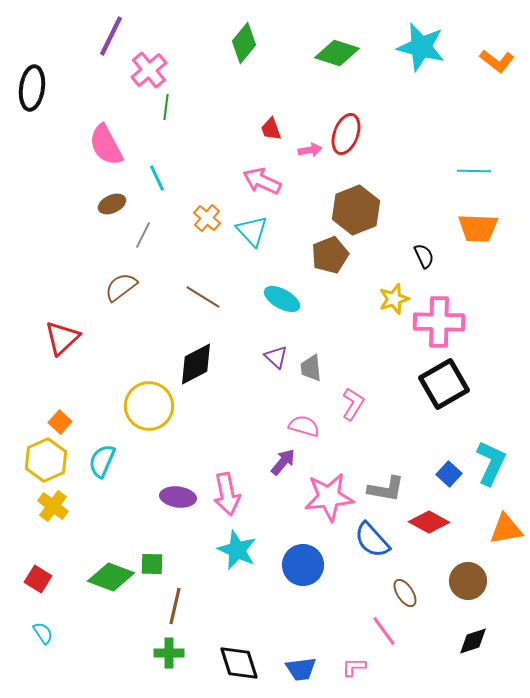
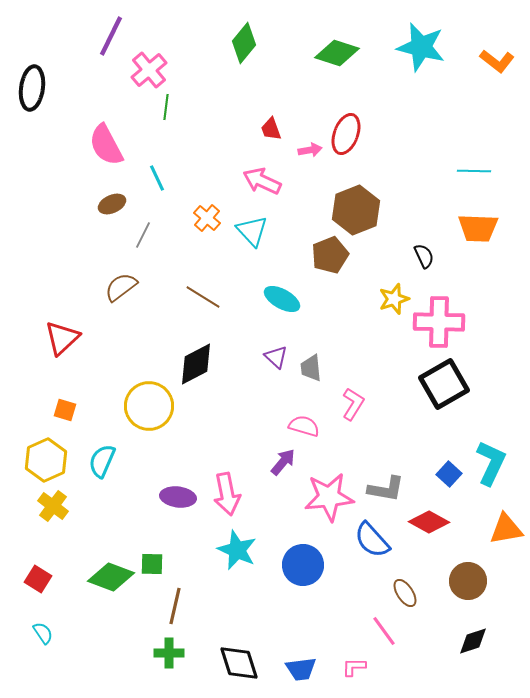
orange square at (60, 422): moved 5 px right, 12 px up; rotated 25 degrees counterclockwise
